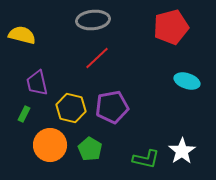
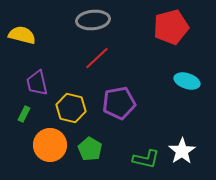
purple pentagon: moved 7 px right, 4 px up
